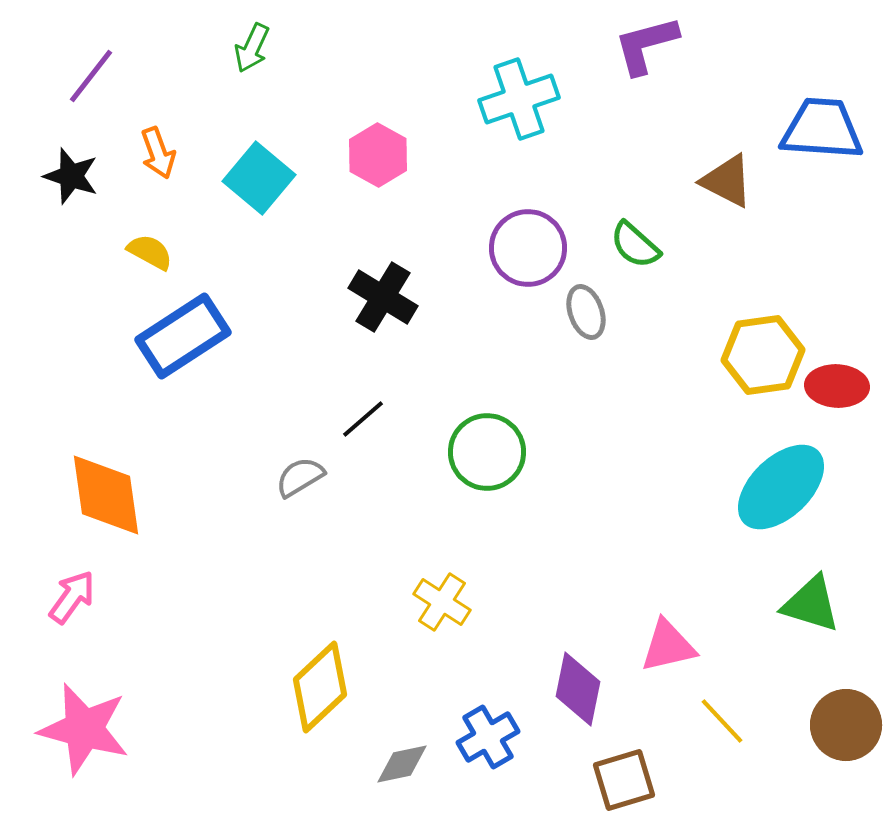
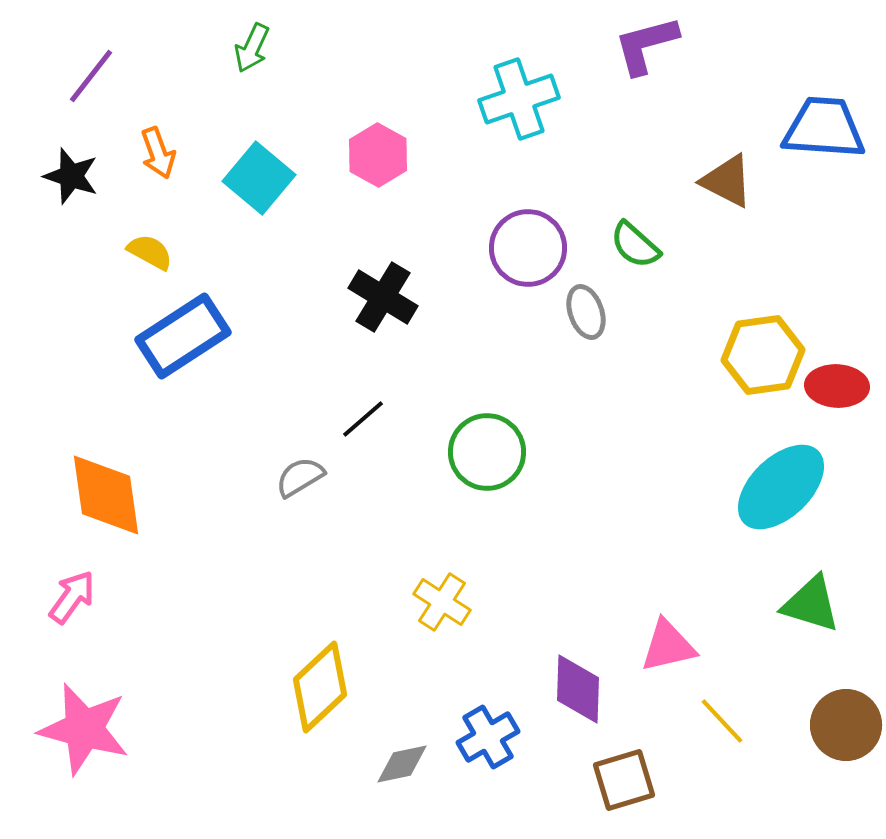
blue trapezoid: moved 2 px right, 1 px up
purple diamond: rotated 10 degrees counterclockwise
